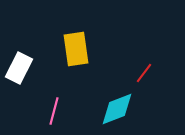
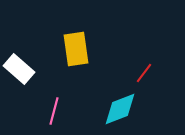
white rectangle: moved 1 px down; rotated 76 degrees counterclockwise
cyan diamond: moved 3 px right
